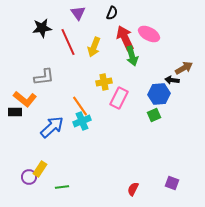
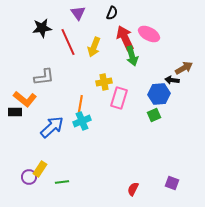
pink rectangle: rotated 10 degrees counterclockwise
orange line: rotated 45 degrees clockwise
green line: moved 5 px up
